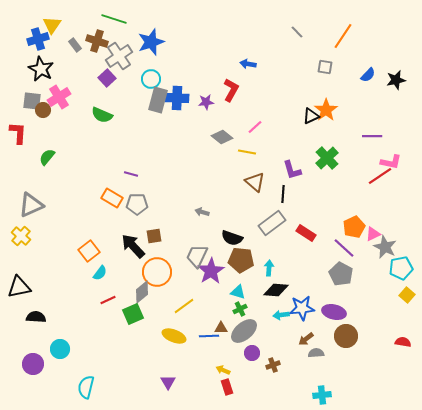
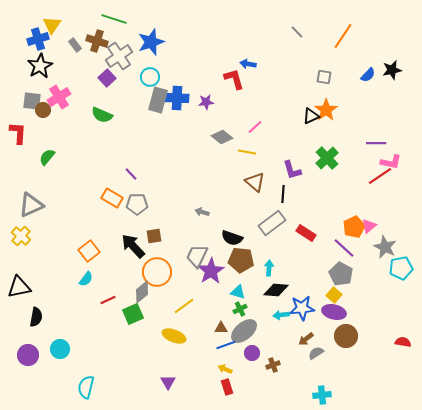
gray square at (325, 67): moved 1 px left, 10 px down
black star at (41, 69): moved 1 px left, 3 px up; rotated 15 degrees clockwise
cyan circle at (151, 79): moved 1 px left, 2 px up
black star at (396, 80): moved 4 px left, 10 px up
red L-shape at (231, 90): moved 3 px right, 11 px up; rotated 45 degrees counterclockwise
purple line at (372, 136): moved 4 px right, 7 px down
purple line at (131, 174): rotated 32 degrees clockwise
pink triangle at (373, 234): moved 4 px left, 8 px up; rotated 14 degrees counterclockwise
cyan semicircle at (100, 273): moved 14 px left, 6 px down
yellow square at (407, 295): moved 73 px left
black semicircle at (36, 317): rotated 96 degrees clockwise
blue line at (209, 336): moved 17 px right, 9 px down; rotated 18 degrees counterclockwise
gray semicircle at (316, 353): rotated 28 degrees counterclockwise
purple circle at (33, 364): moved 5 px left, 9 px up
yellow arrow at (223, 370): moved 2 px right, 1 px up
